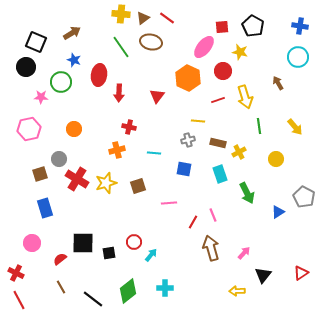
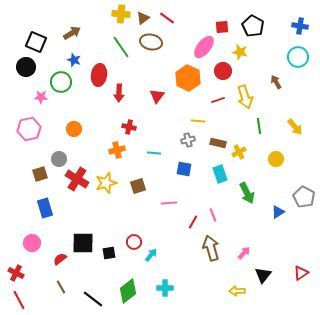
brown arrow at (278, 83): moved 2 px left, 1 px up
